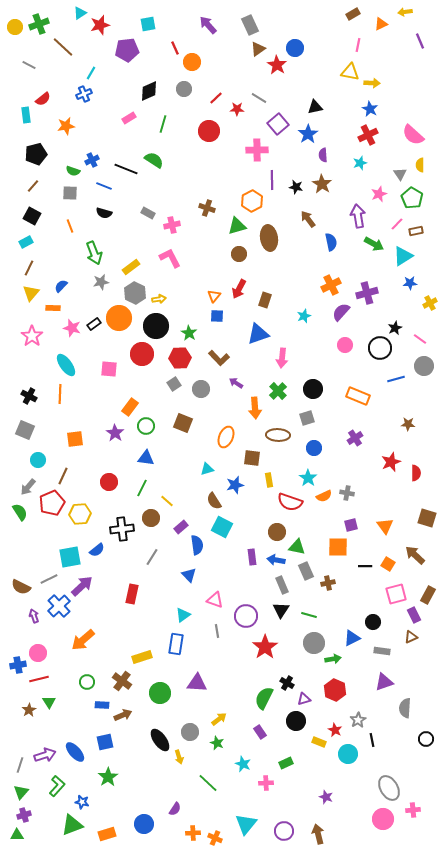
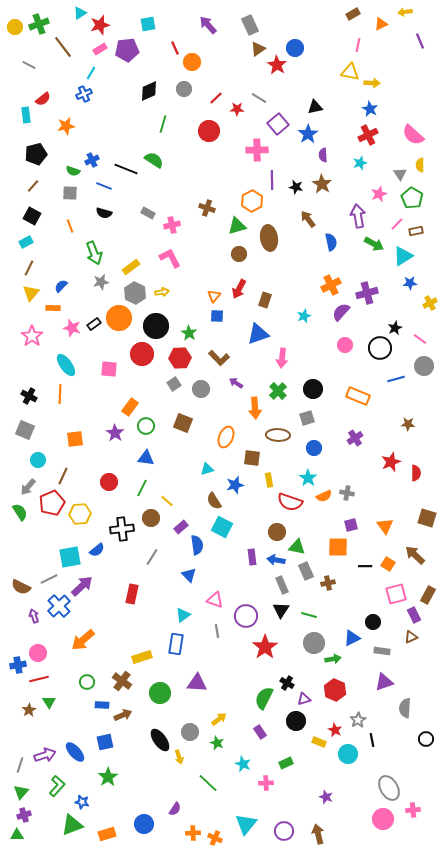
brown line at (63, 47): rotated 10 degrees clockwise
pink rectangle at (129, 118): moved 29 px left, 69 px up
yellow arrow at (159, 299): moved 3 px right, 7 px up
